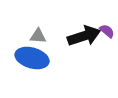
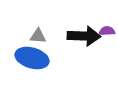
purple semicircle: rotated 42 degrees counterclockwise
black arrow: rotated 20 degrees clockwise
